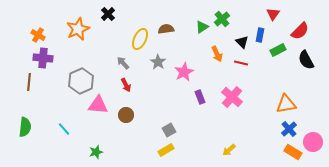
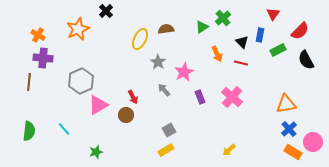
black cross: moved 2 px left, 3 px up
green cross: moved 1 px right, 1 px up
gray arrow: moved 41 px right, 27 px down
red arrow: moved 7 px right, 12 px down
pink triangle: rotated 35 degrees counterclockwise
green semicircle: moved 4 px right, 4 px down
